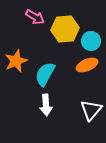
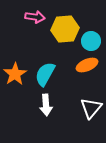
pink arrow: rotated 24 degrees counterclockwise
orange star: moved 1 px left, 13 px down; rotated 10 degrees counterclockwise
white triangle: moved 2 px up
